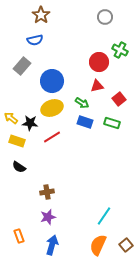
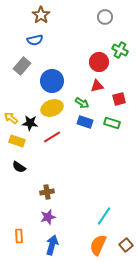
red square: rotated 24 degrees clockwise
orange rectangle: rotated 16 degrees clockwise
